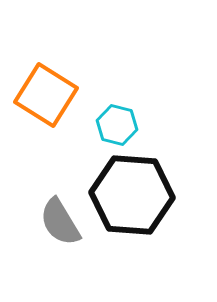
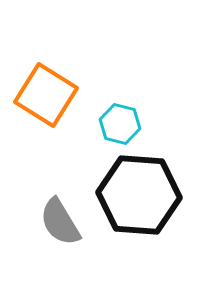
cyan hexagon: moved 3 px right, 1 px up
black hexagon: moved 7 px right
